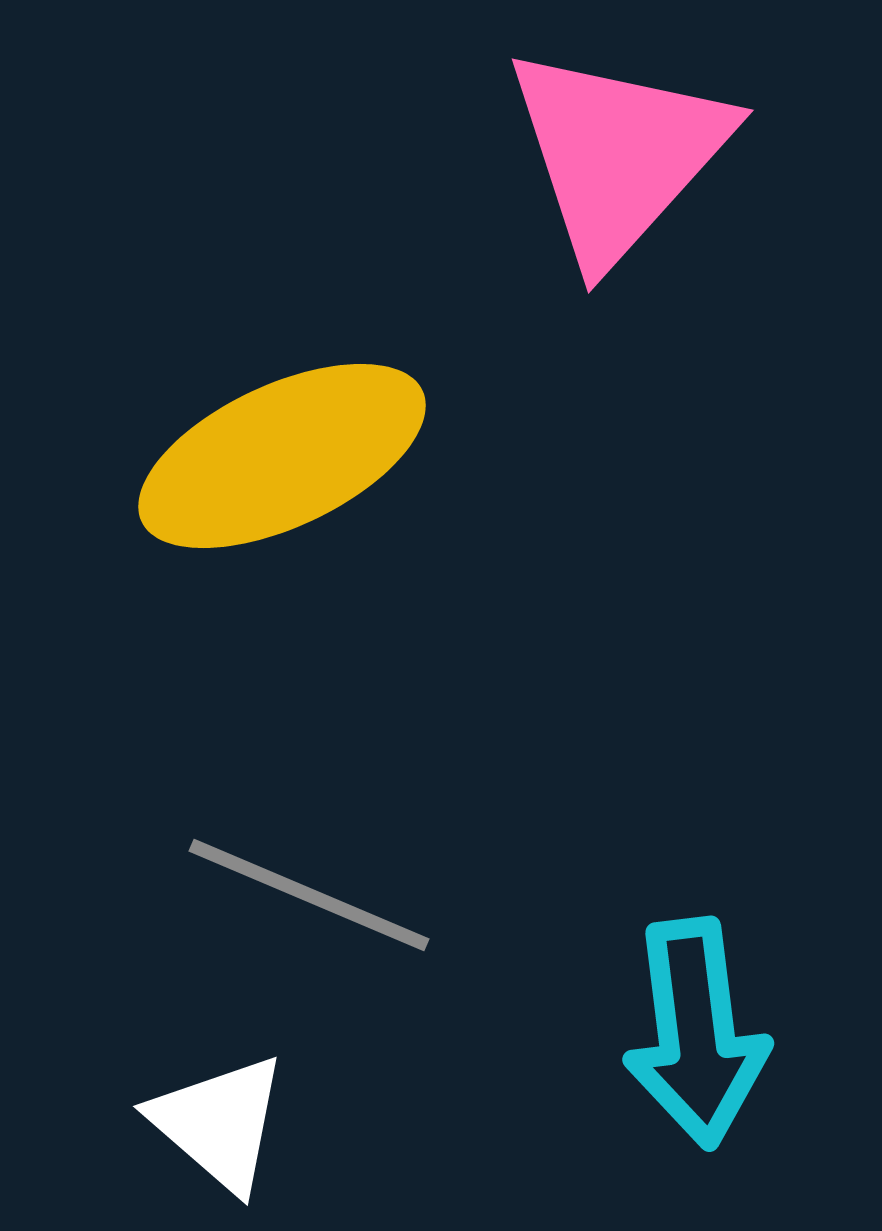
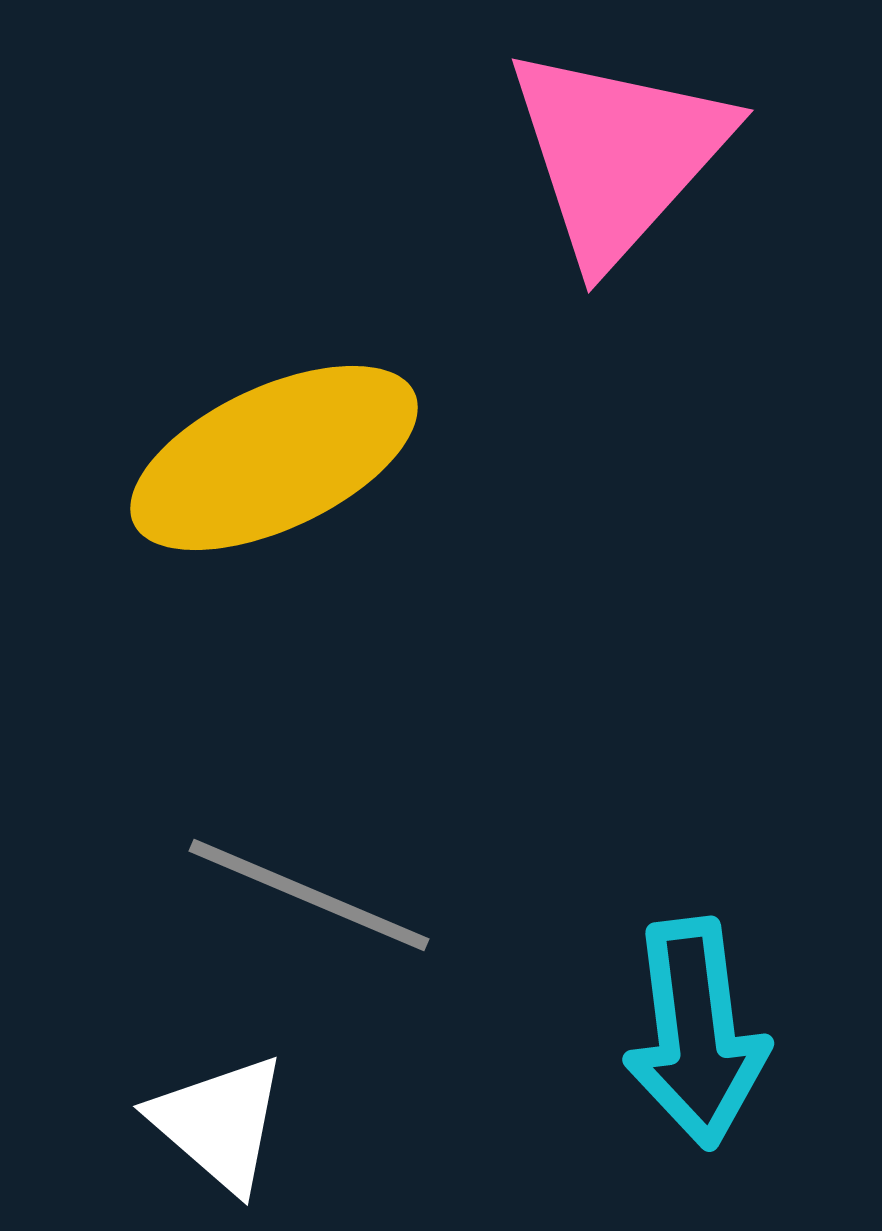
yellow ellipse: moved 8 px left, 2 px down
